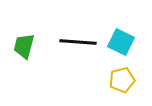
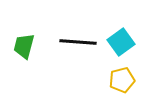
cyan square: rotated 28 degrees clockwise
